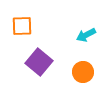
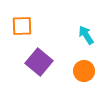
cyan arrow: rotated 84 degrees clockwise
orange circle: moved 1 px right, 1 px up
